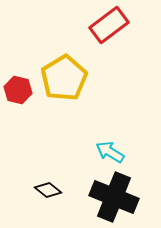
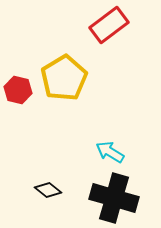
black cross: moved 1 px down; rotated 6 degrees counterclockwise
